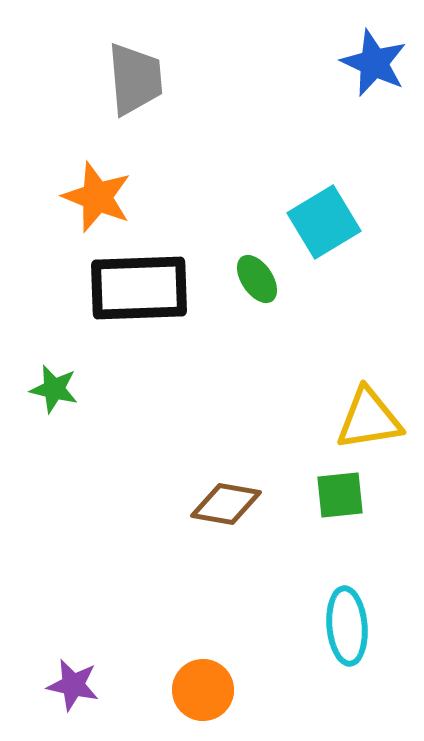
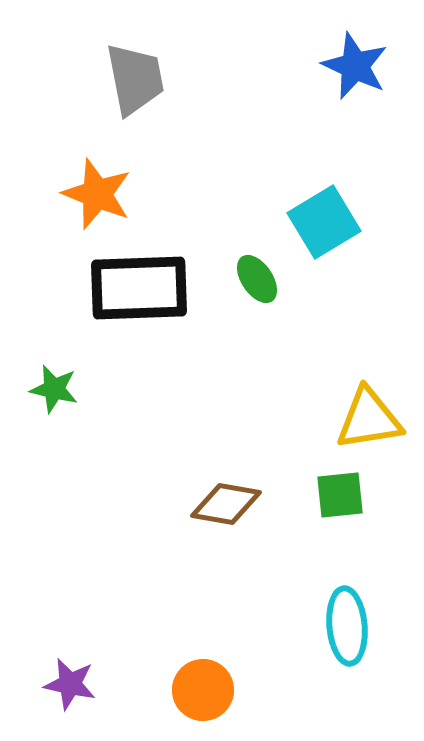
blue star: moved 19 px left, 3 px down
gray trapezoid: rotated 6 degrees counterclockwise
orange star: moved 3 px up
purple star: moved 3 px left, 1 px up
